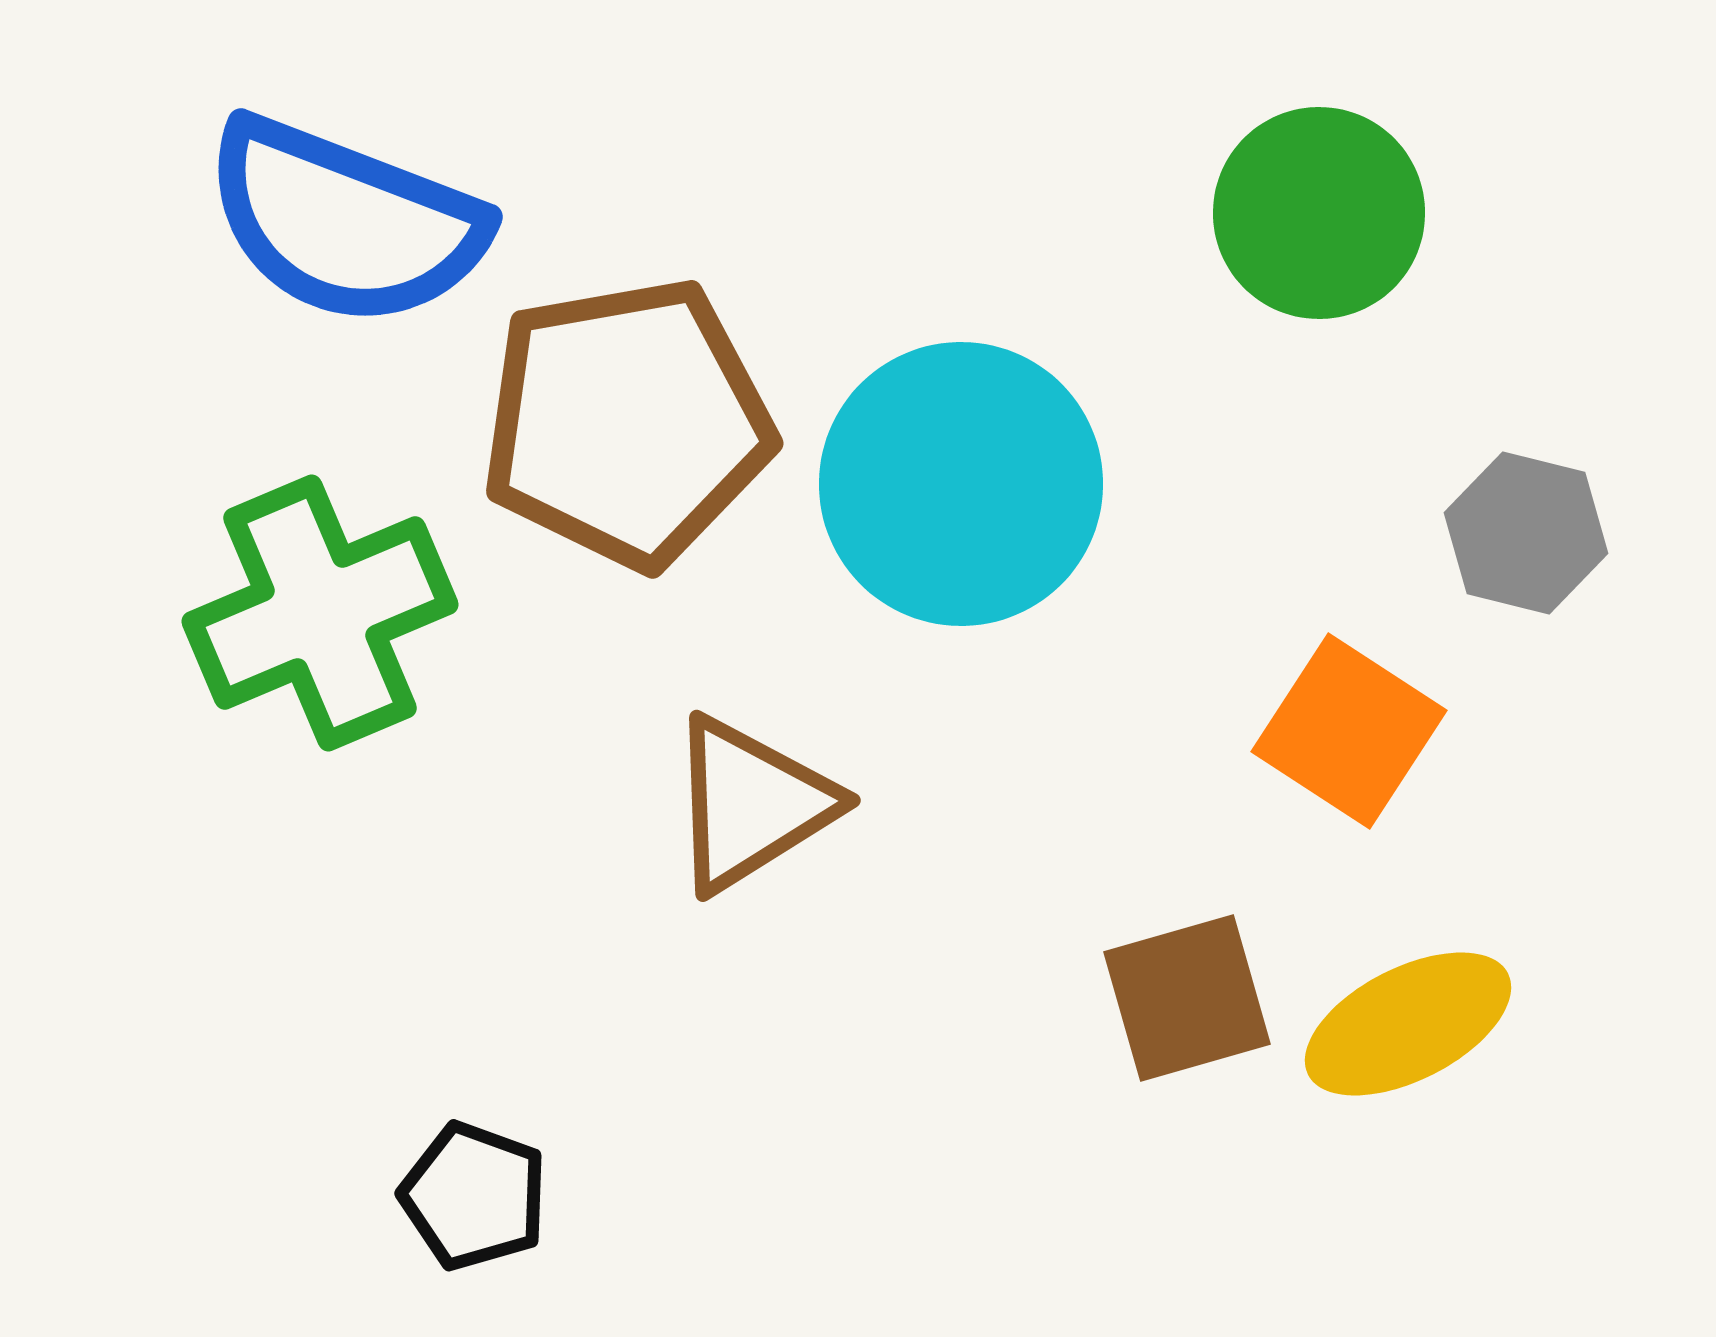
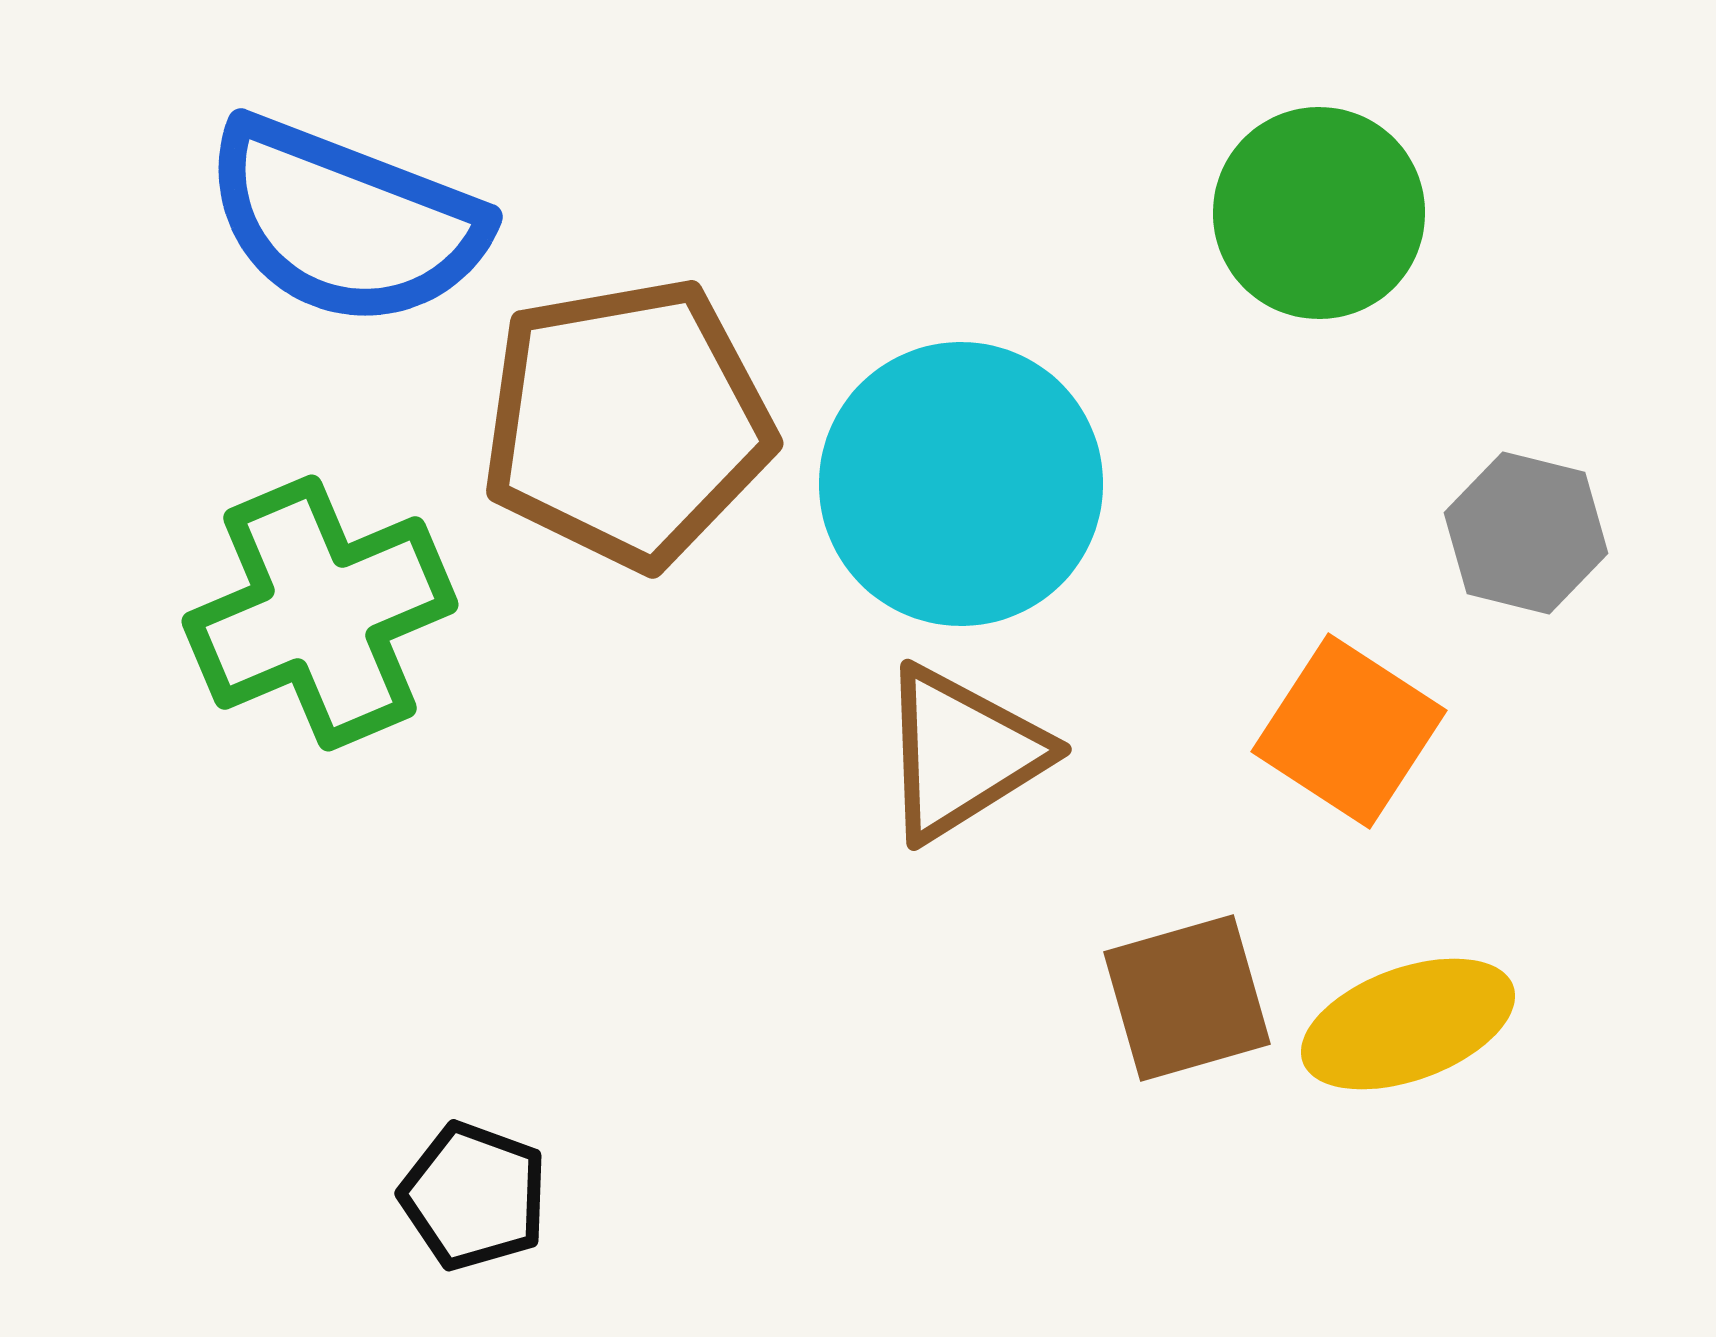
brown triangle: moved 211 px right, 51 px up
yellow ellipse: rotated 7 degrees clockwise
